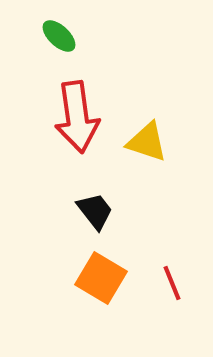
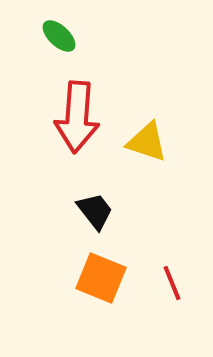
red arrow: rotated 12 degrees clockwise
orange square: rotated 9 degrees counterclockwise
